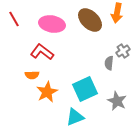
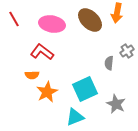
gray cross: moved 4 px right
gray star: moved 1 px left, 3 px down
